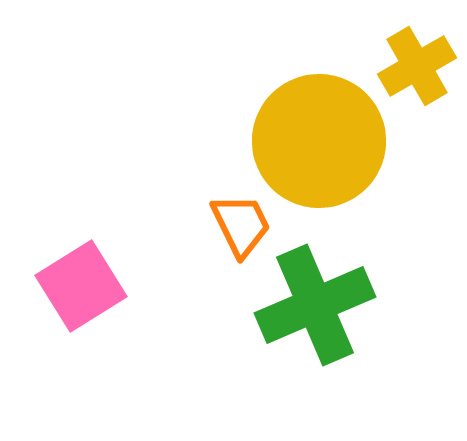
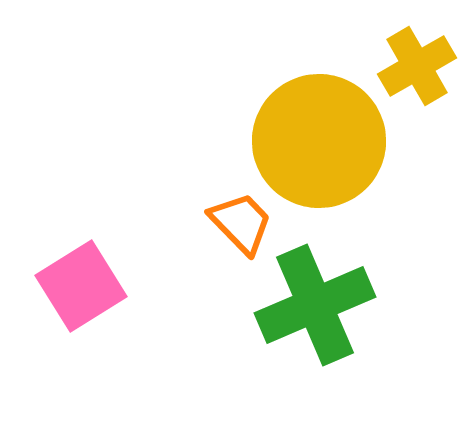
orange trapezoid: moved 2 px up; rotated 18 degrees counterclockwise
